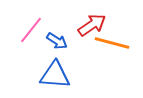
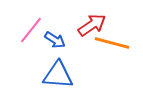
blue arrow: moved 2 px left, 1 px up
blue triangle: moved 3 px right
